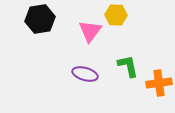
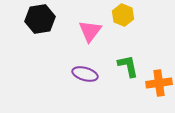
yellow hexagon: moved 7 px right; rotated 20 degrees clockwise
